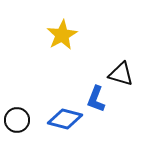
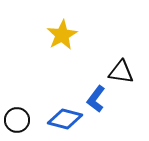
black triangle: moved 2 px up; rotated 8 degrees counterclockwise
blue L-shape: rotated 16 degrees clockwise
